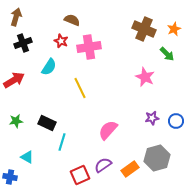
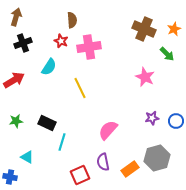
brown semicircle: rotated 63 degrees clockwise
purple semicircle: moved 3 px up; rotated 66 degrees counterclockwise
